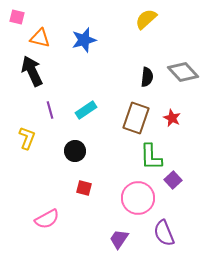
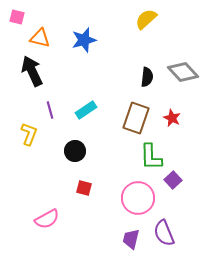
yellow L-shape: moved 2 px right, 4 px up
purple trapezoid: moved 12 px right; rotated 20 degrees counterclockwise
